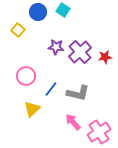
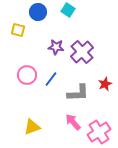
cyan square: moved 5 px right
yellow square: rotated 24 degrees counterclockwise
purple cross: moved 2 px right
red star: moved 27 px down; rotated 16 degrees counterclockwise
pink circle: moved 1 px right, 1 px up
blue line: moved 10 px up
gray L-shape: rotated 15 degrees counterclockwise
yellow triangle: moved 18 px down; rotated 24 degrees clockwise
